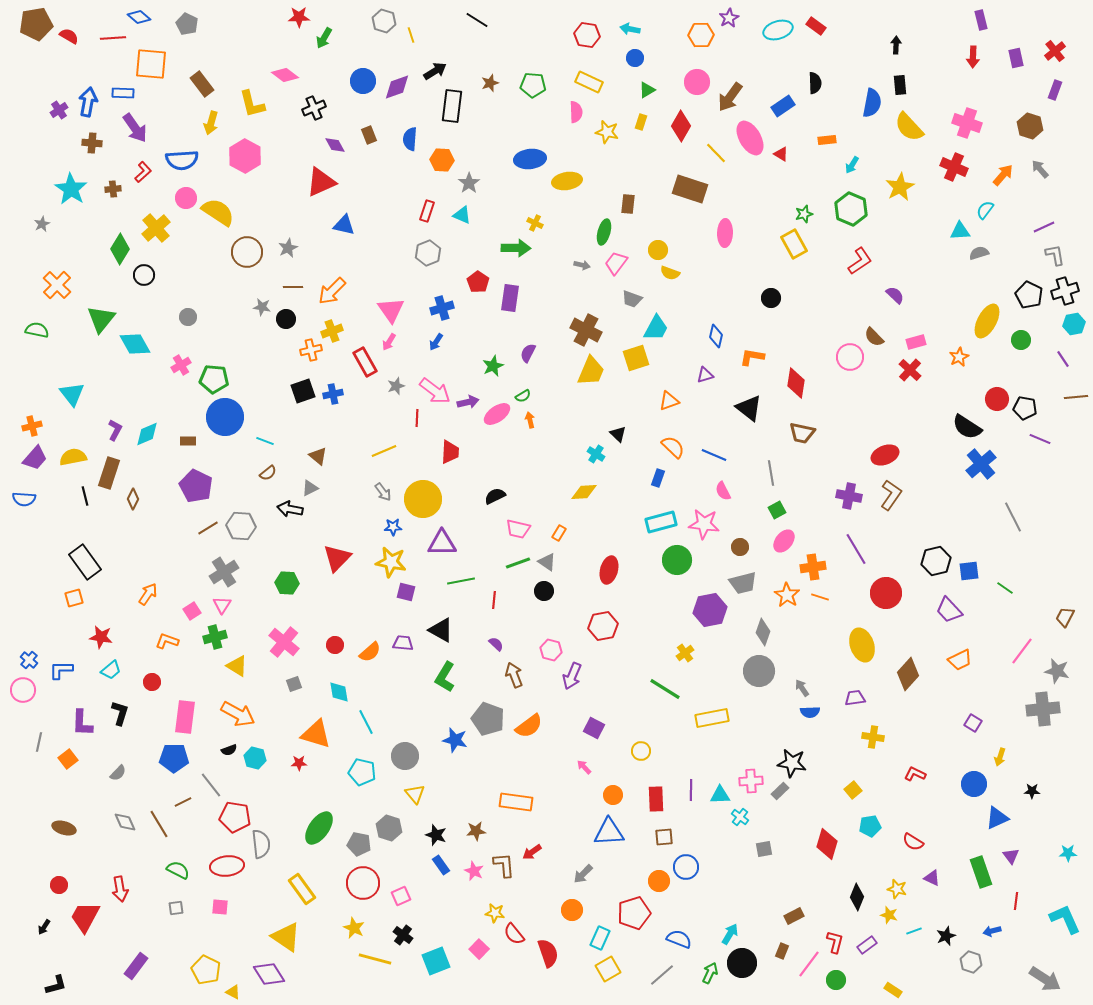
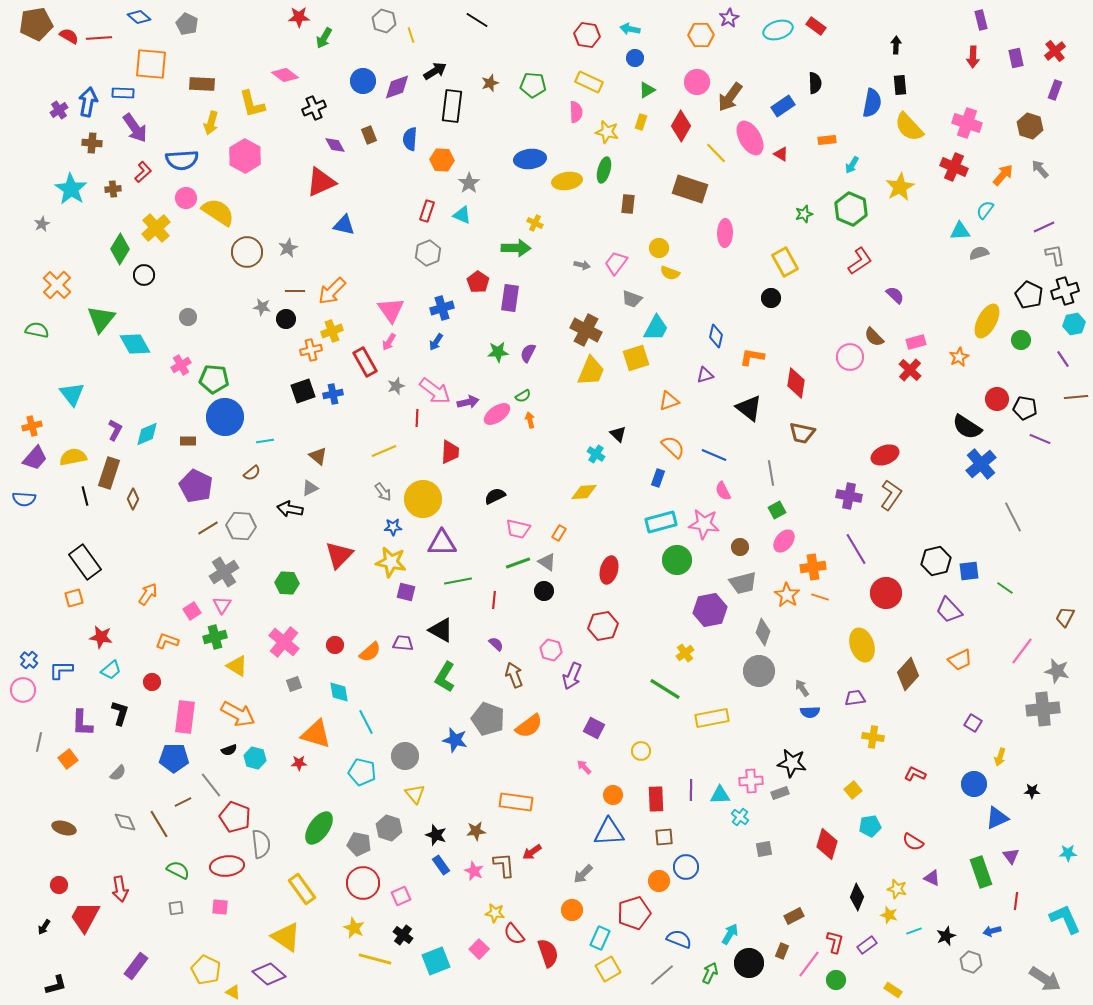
red line at (113, 38): moved 14 px left
brown rectangle at (202, 84): rotated 50 degrees counterclockwise
green ellipse at (604, 232): moved 62 px up
yellow rectangle at (794, 244): moved 9 px left, 18 px down
yellow circle at (658, 250): moved 1 px right, 2 px up
brown line at (293, 287): moved 2 px right, 4 px down
green star at (493, 366): moved 5 px right, 14 px up; rotated 20 degrees clockwise
cyan line at (265, 441): rotated 30 degrees counterclockwise
brown semicircle at (268, 473): moved 16 px left
red triangle at (337, 558): moved 2 px right, 3 px up
green line at (461, 581): moved 3 px left
gray rectangle at (780, 791): moved 2 px down; rotated 24 degrees clockwise
red pentagon at (235, 817): rotated 12 degrees clockwise
black circle at (742, 963): moved 7 px right
purple diamond at (269, 974): rotated 16 degrees counterclockwise
